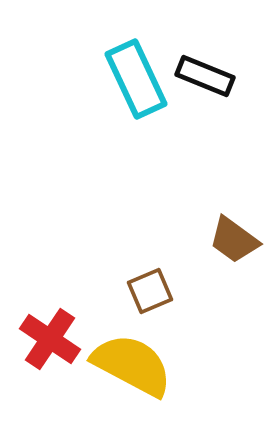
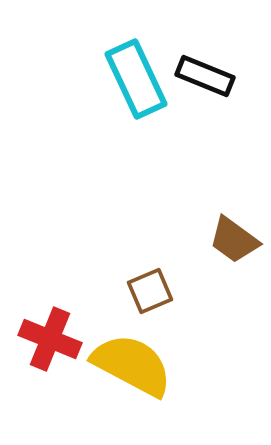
red cross: rotated 12 degrees counterclockwise
